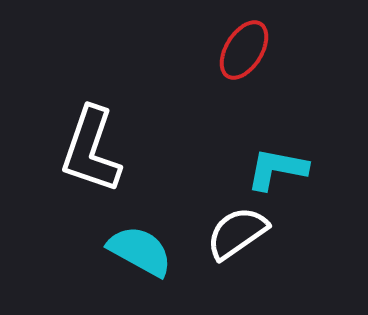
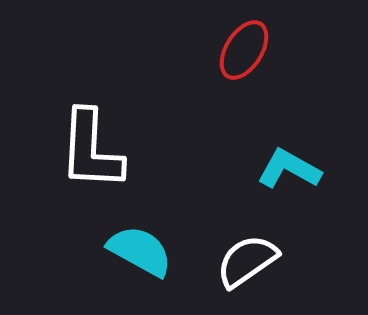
white L-shape: rotated 16 degrees counterclockwise
cyan L-shape: moved 12 px right; rotated 18 degrees clockwise
white semicircle: moved 10 px right, 28 px down
